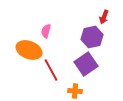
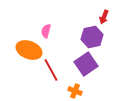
orange cross: rotated 16 degrees clockwise
